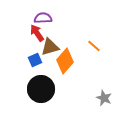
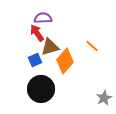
orange line: moved 2 px left
gray star: rotated 21 degrees clockwise
